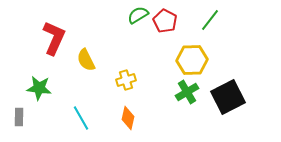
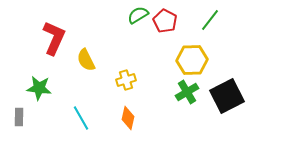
black square: moved 1 px left, 1 px up
